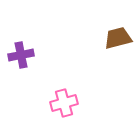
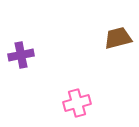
pink cross: moved 13 px right
